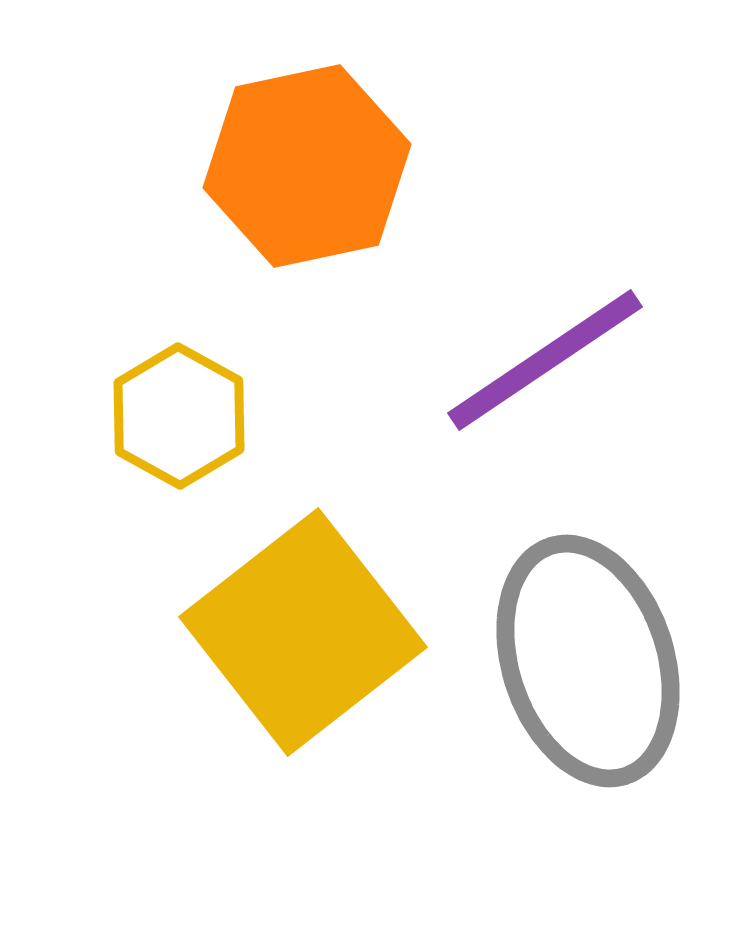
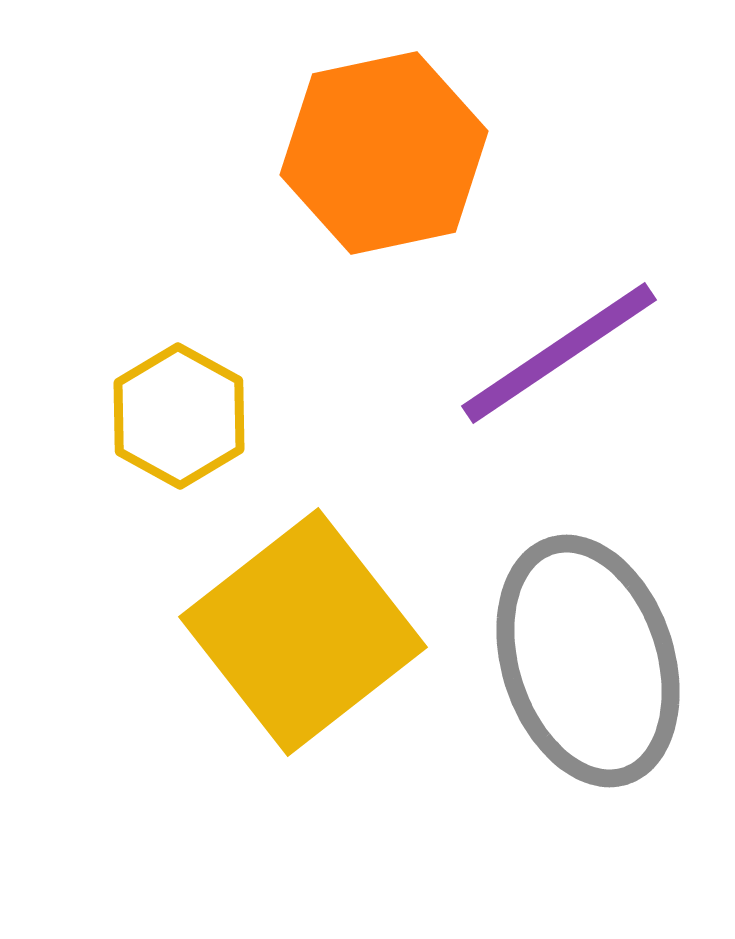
orange hexagon: moved 77 px right, 13 px up
purple line: moved 14 px right, 7 px up
